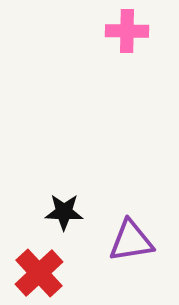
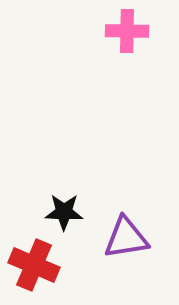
purple triangle: moved 5 px left, 3 px up
red cross: moved 5 px left, 8 px up; rotated 24 degrees counterclockwise
